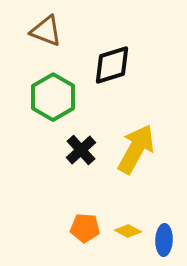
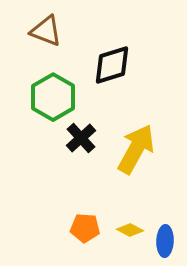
black cross: moved 12 px up
yellow diamond: moved 2 px right, 1 px up
blue ellipse: moved 1 px right, 1 px down
